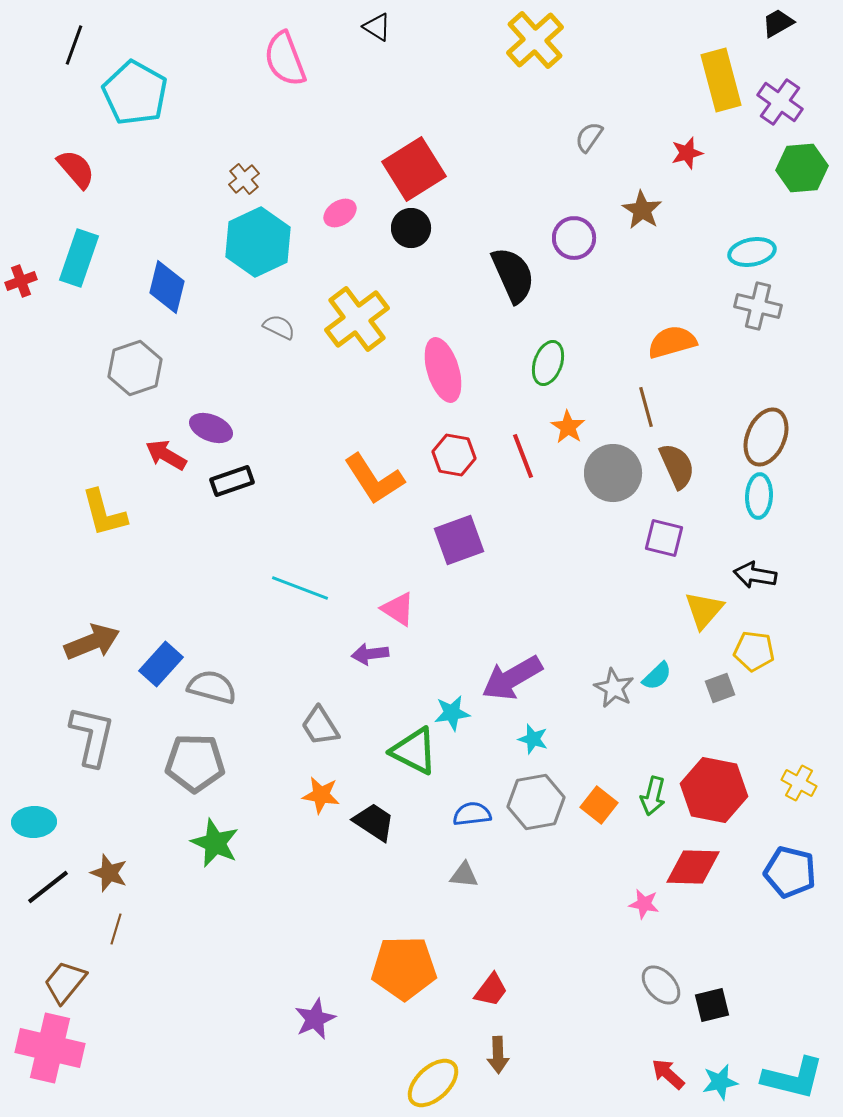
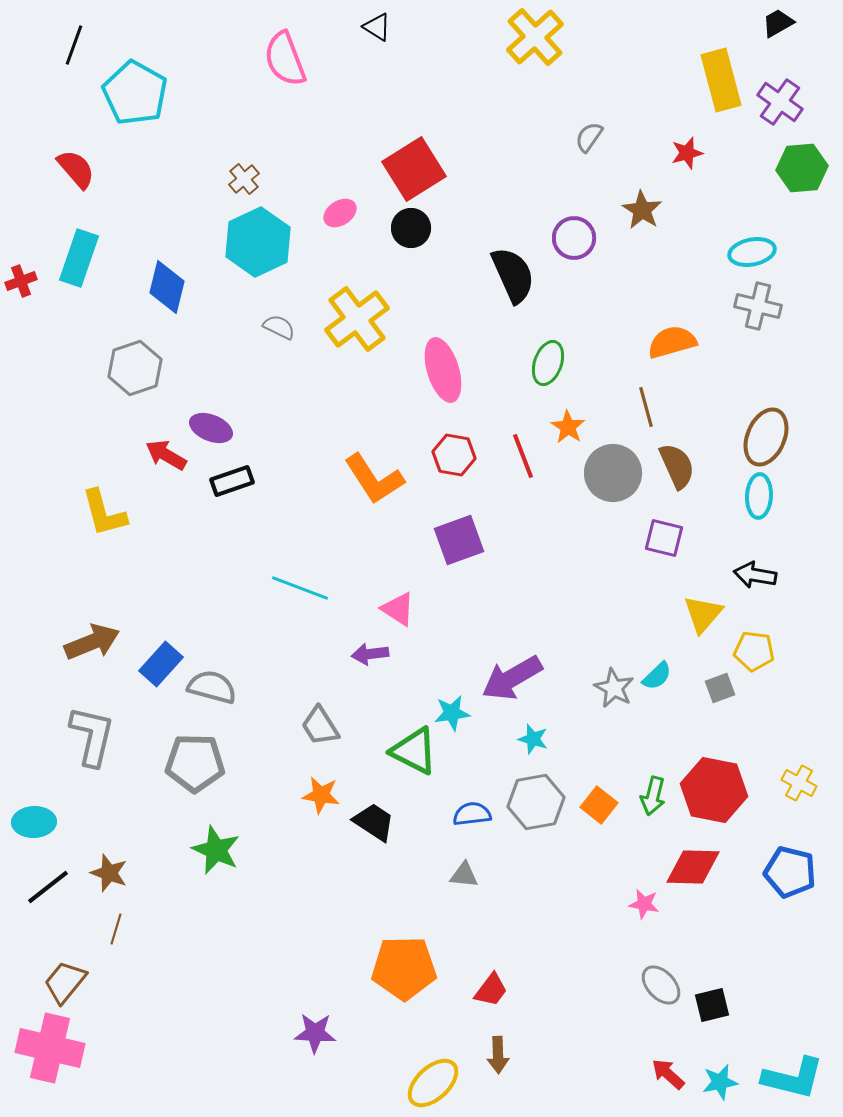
yellow cross at (535, 40): moved 3 px up
yellow triangle at (704, 610): moved 1 px left, 4 px down
green star at (215, 843): moved 1 px right, 7 px down
purple star at (315, 1019): moved 14 px down; rotated 27 degrees clockwise
